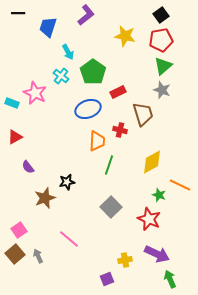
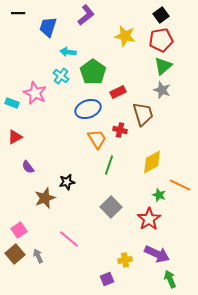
cyan arrow: rotated 126 degrees clockwise
orange trapezoid: moved 2 px up; rotated 35 degrees counterclockwise
red star: rotated 15 degrees clockwise
